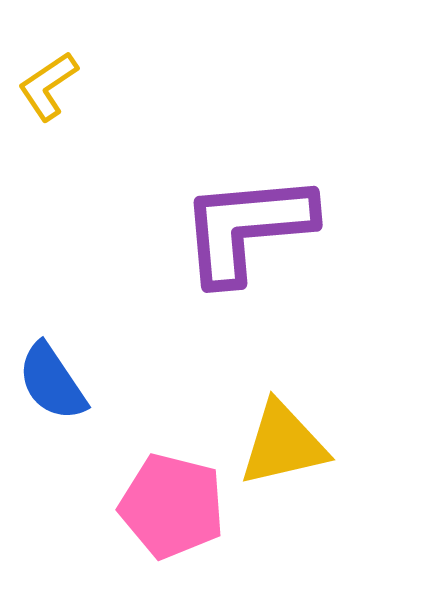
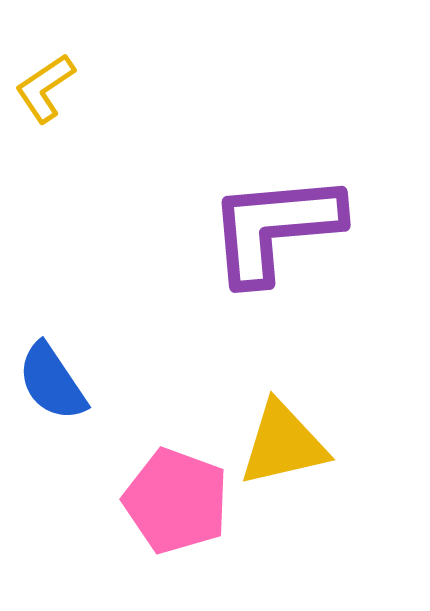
yellow L-shape: moved 3 px left, 2 px down
purple L-shape: moved 28 px right
pink pentagon: moved 4 px right, 5 px up; rotated 6 degrees clockwise
